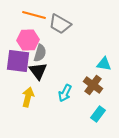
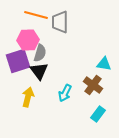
orange line: moved 2 px right
gray trapezoid: moved 2 px up; rotated 60 degrees clockwise
purple square: rotated 25 degrees counterclockwise
black triangle: moved 1 px right
